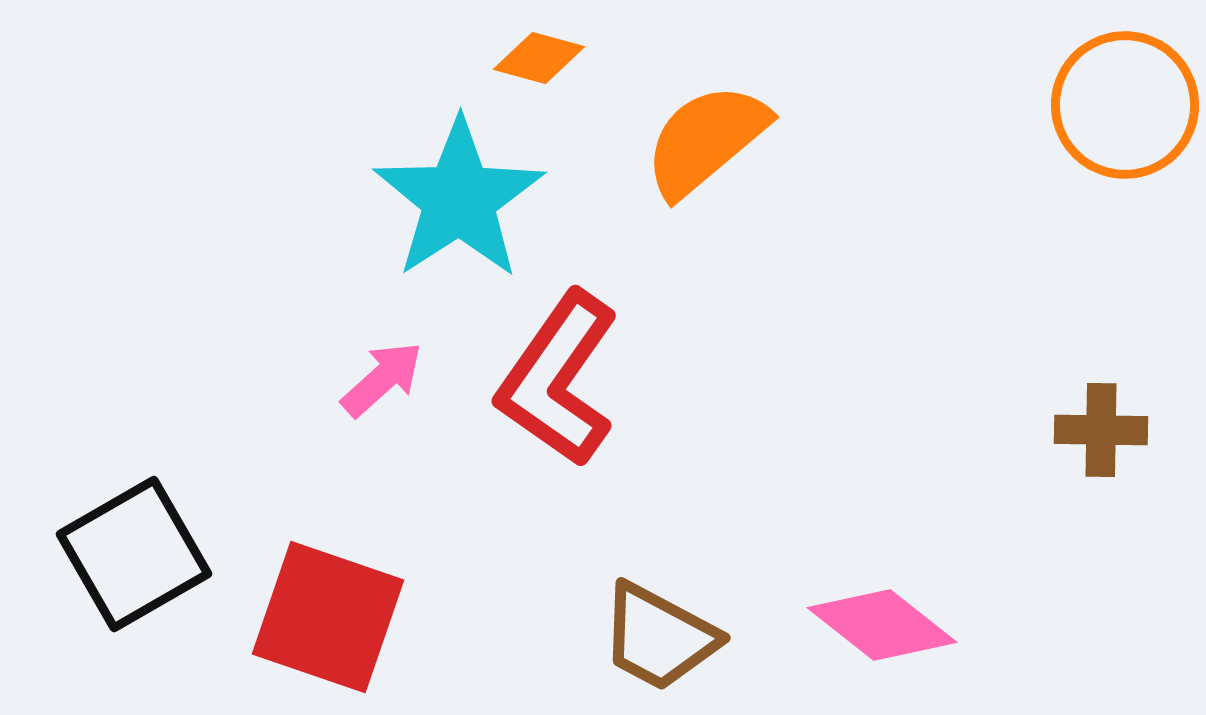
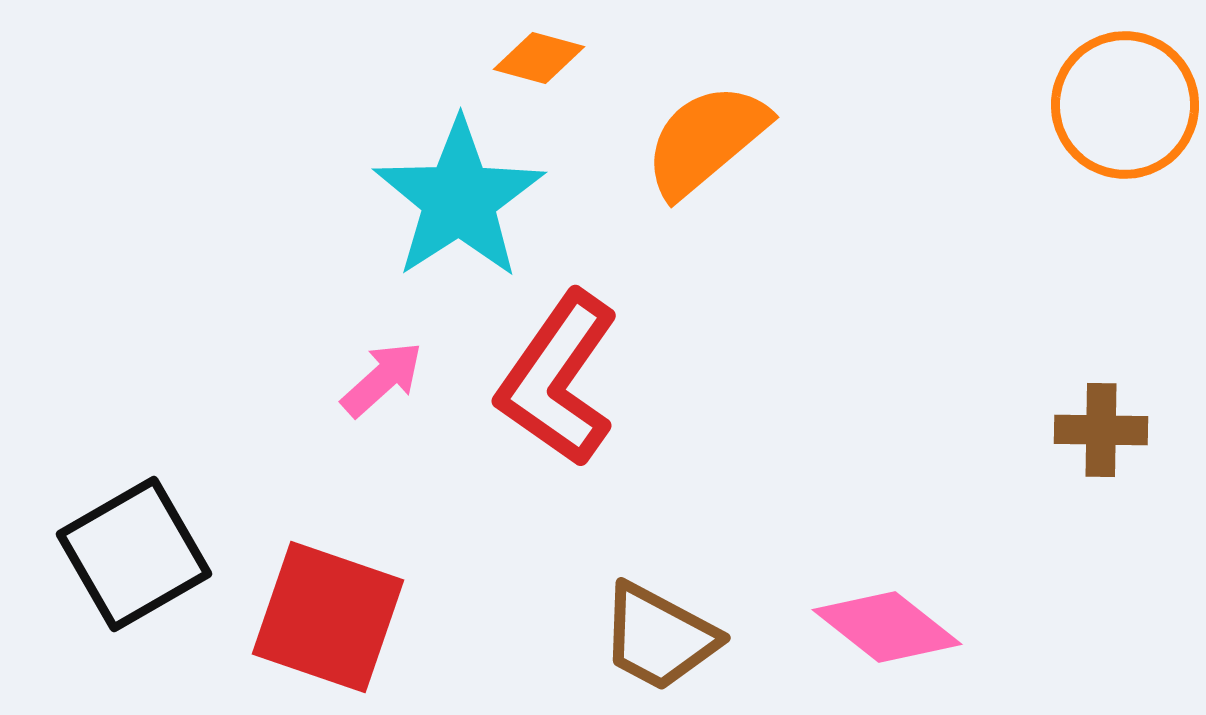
pink diamond: moved 5 px right, 2 px down
